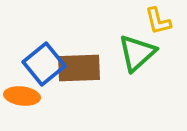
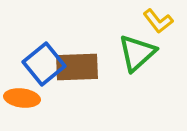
yellow L-shape: rotated 24 degrees counterclockwise
brown rectangle: moved 2 px left, 1 px up
orange ellipse: moved 2 px down
